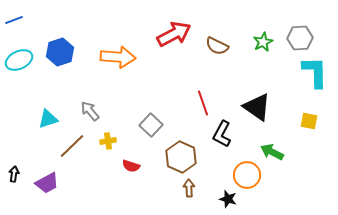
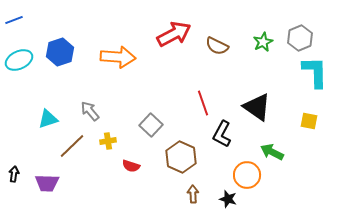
gray hexagon: rotated 20 degrees counterclockwise
purple trapezoid: rotated 30 degrees clockwise
brown arrow: moved 4 px right, 6 px down
